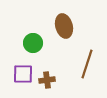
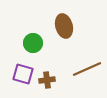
brown line: moved 5 px down; rotated 48 degrees clockwise
purple square: rotated 15 degrees clockwise
